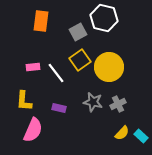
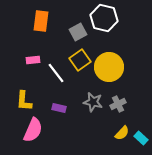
pink rectangle: moved 7 px up
cyan rectangle: moved 2 px down
